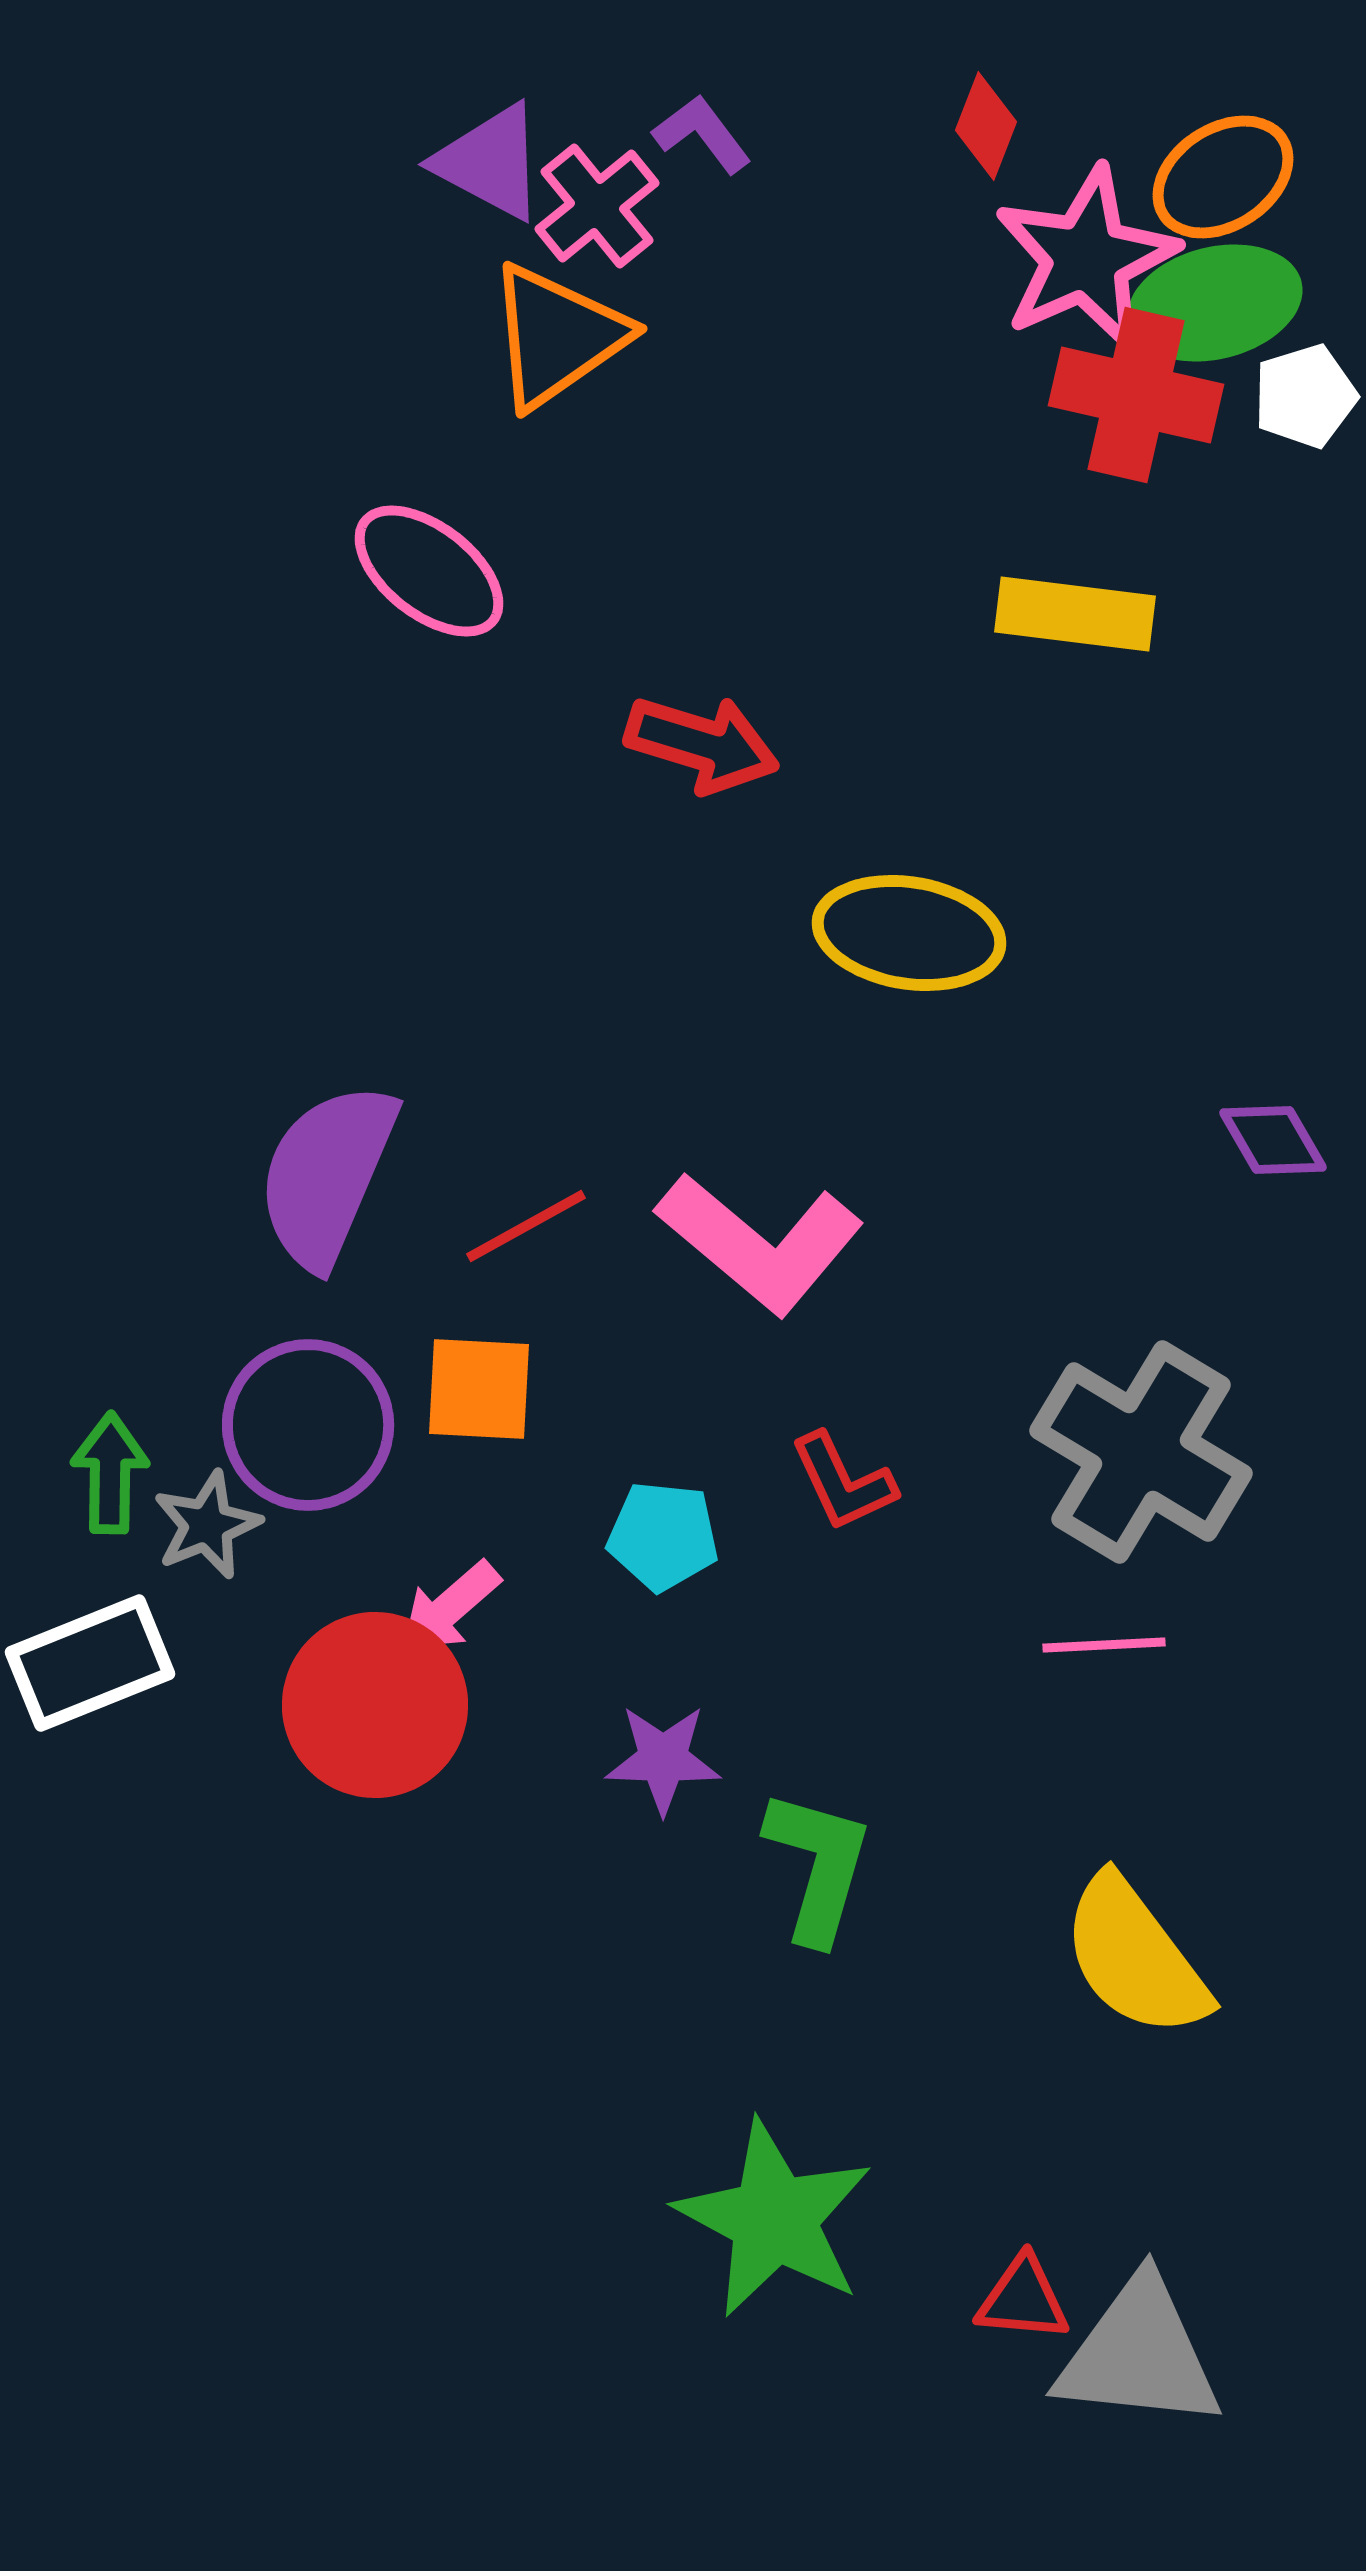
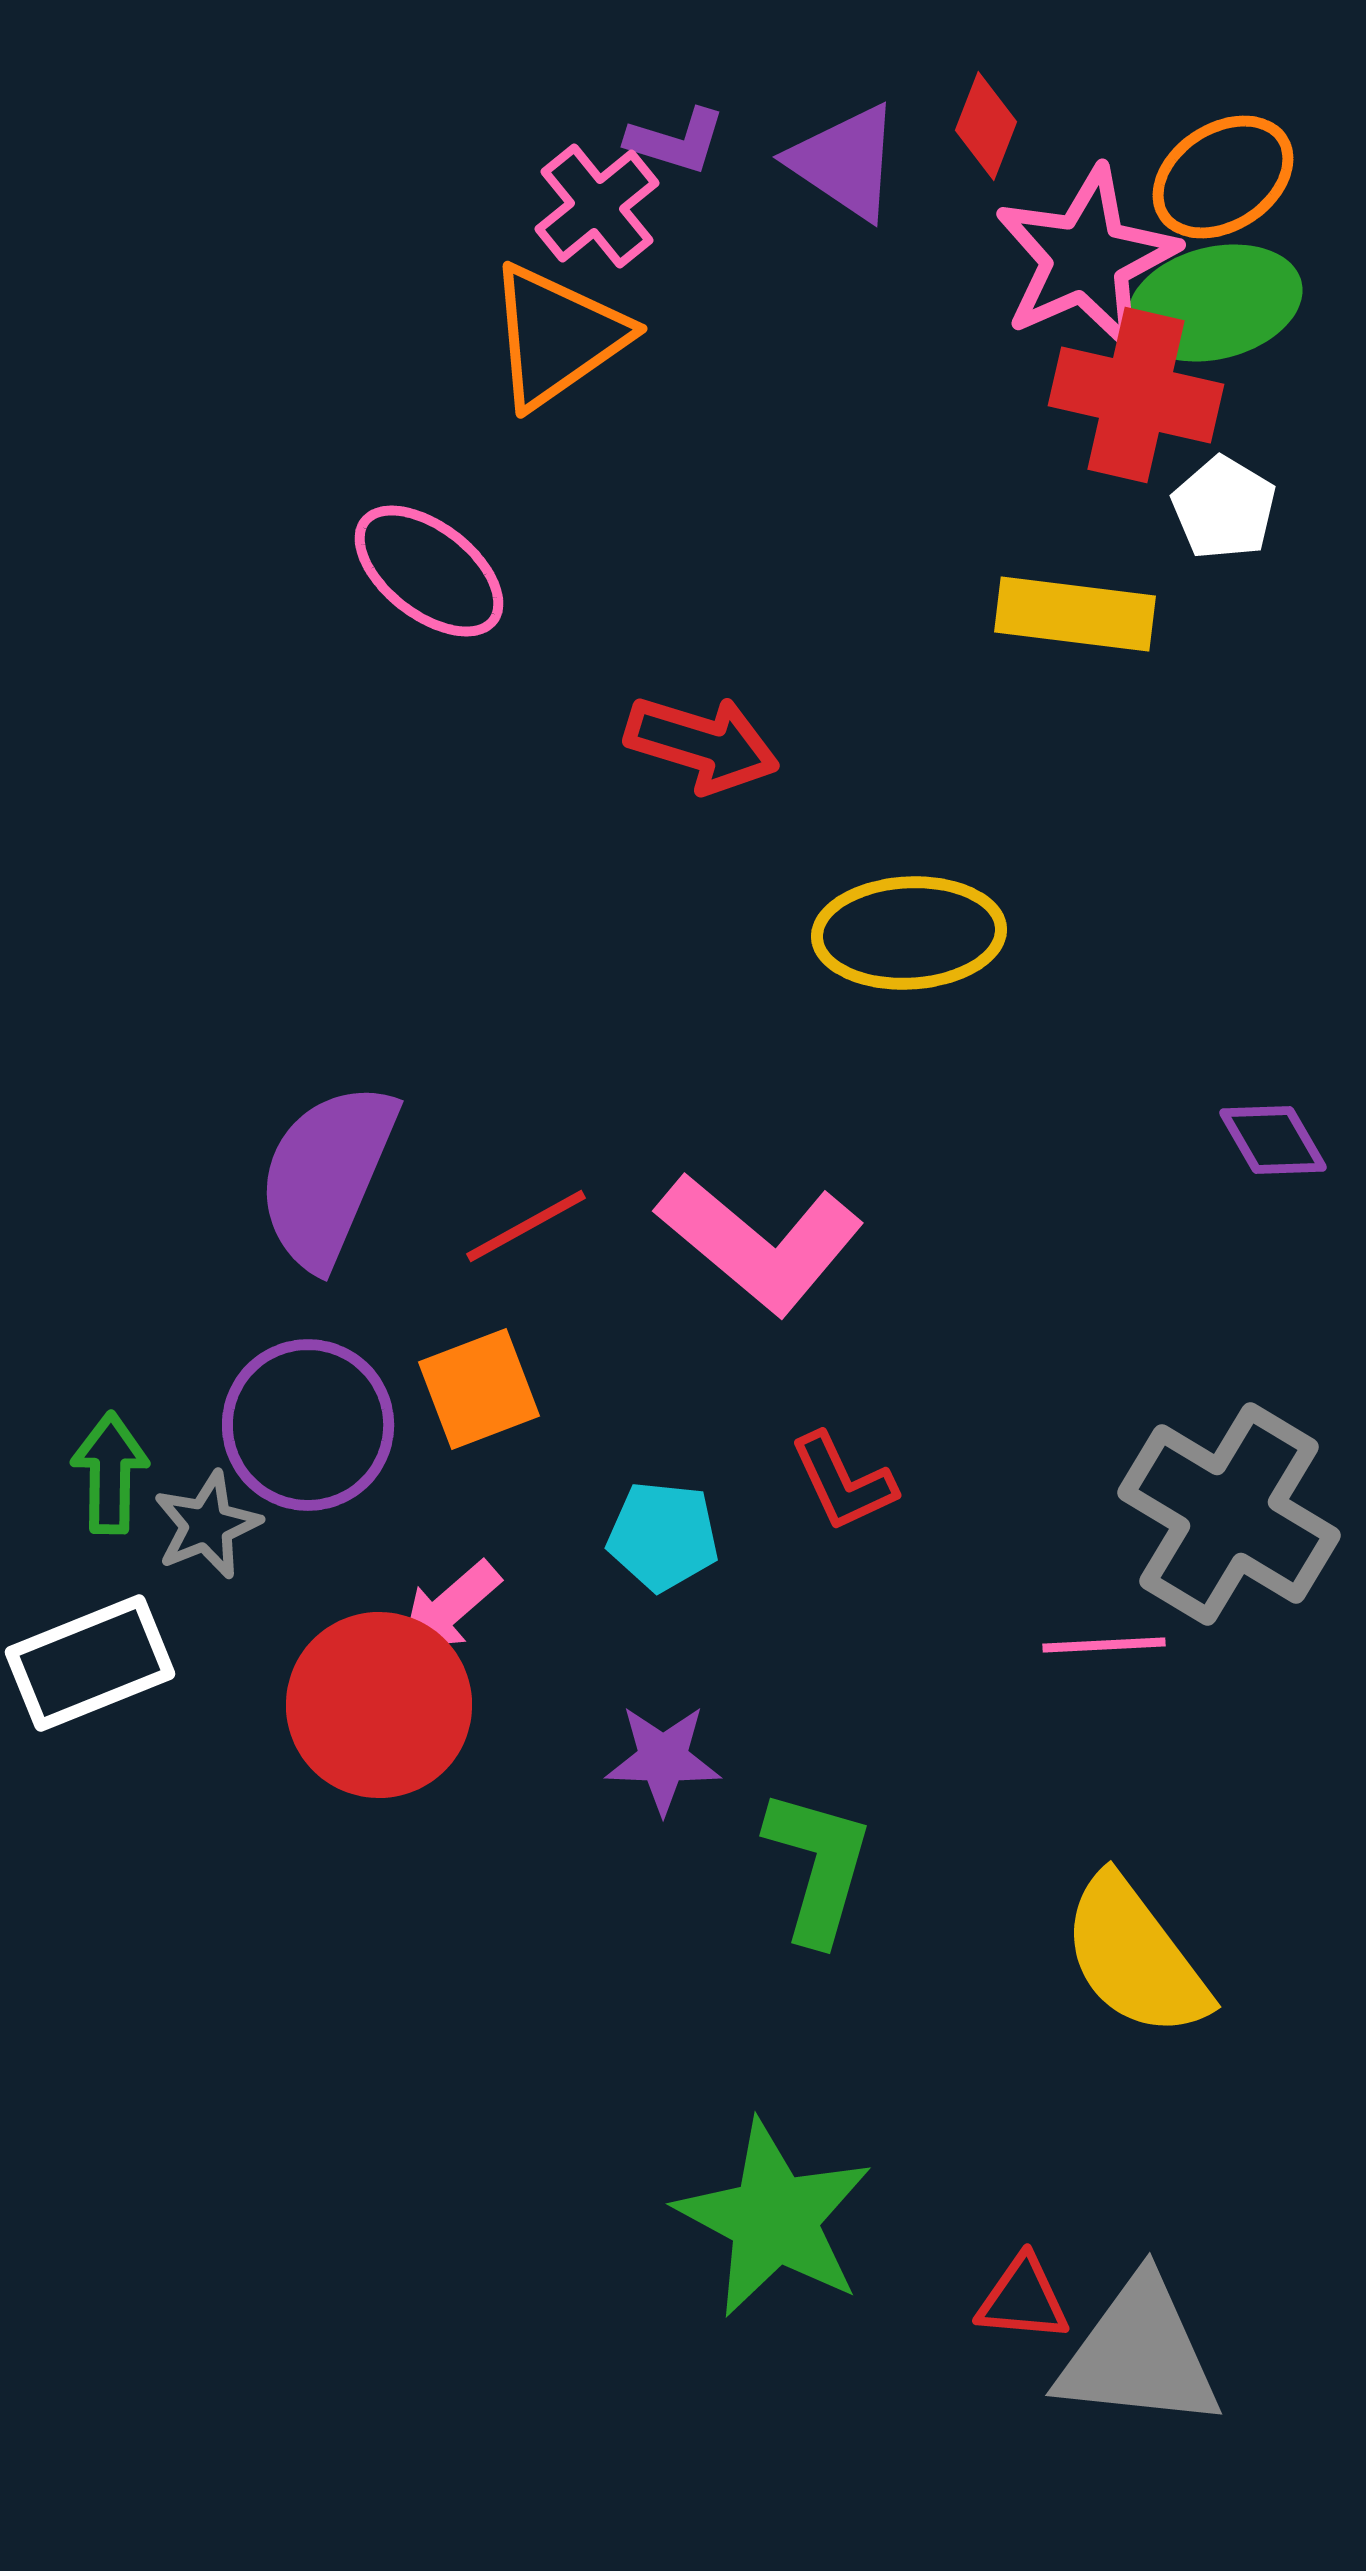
purple L-shape: moved 26 px left, 7 px down; rotated 144 degrees clockwise
purple triangle: moved 355 px right; rotated 6 degrees clockwise
white pentagon: moved 81 px left, 112 px down; rotated 24 degrees counterclockwise
yellow ellipse: rotated 12 degrees counterclockwise
orange square: rotated 24 degrees counterclockwise
gray cross: moved 88 px right, 62 px down
red circle: moved 4 px right
